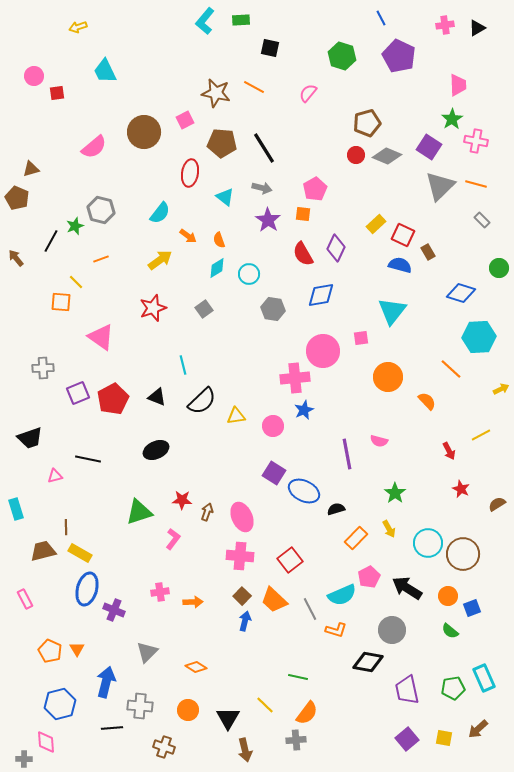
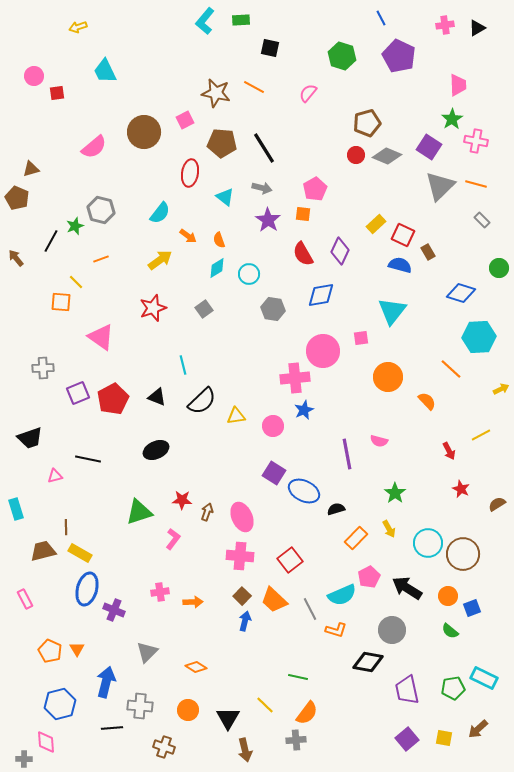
purple diamond at (336, 248): moved 4 px right, 3 px down
cyan rectangle at (484, 678): rotated 40 degrees counterclockwise
